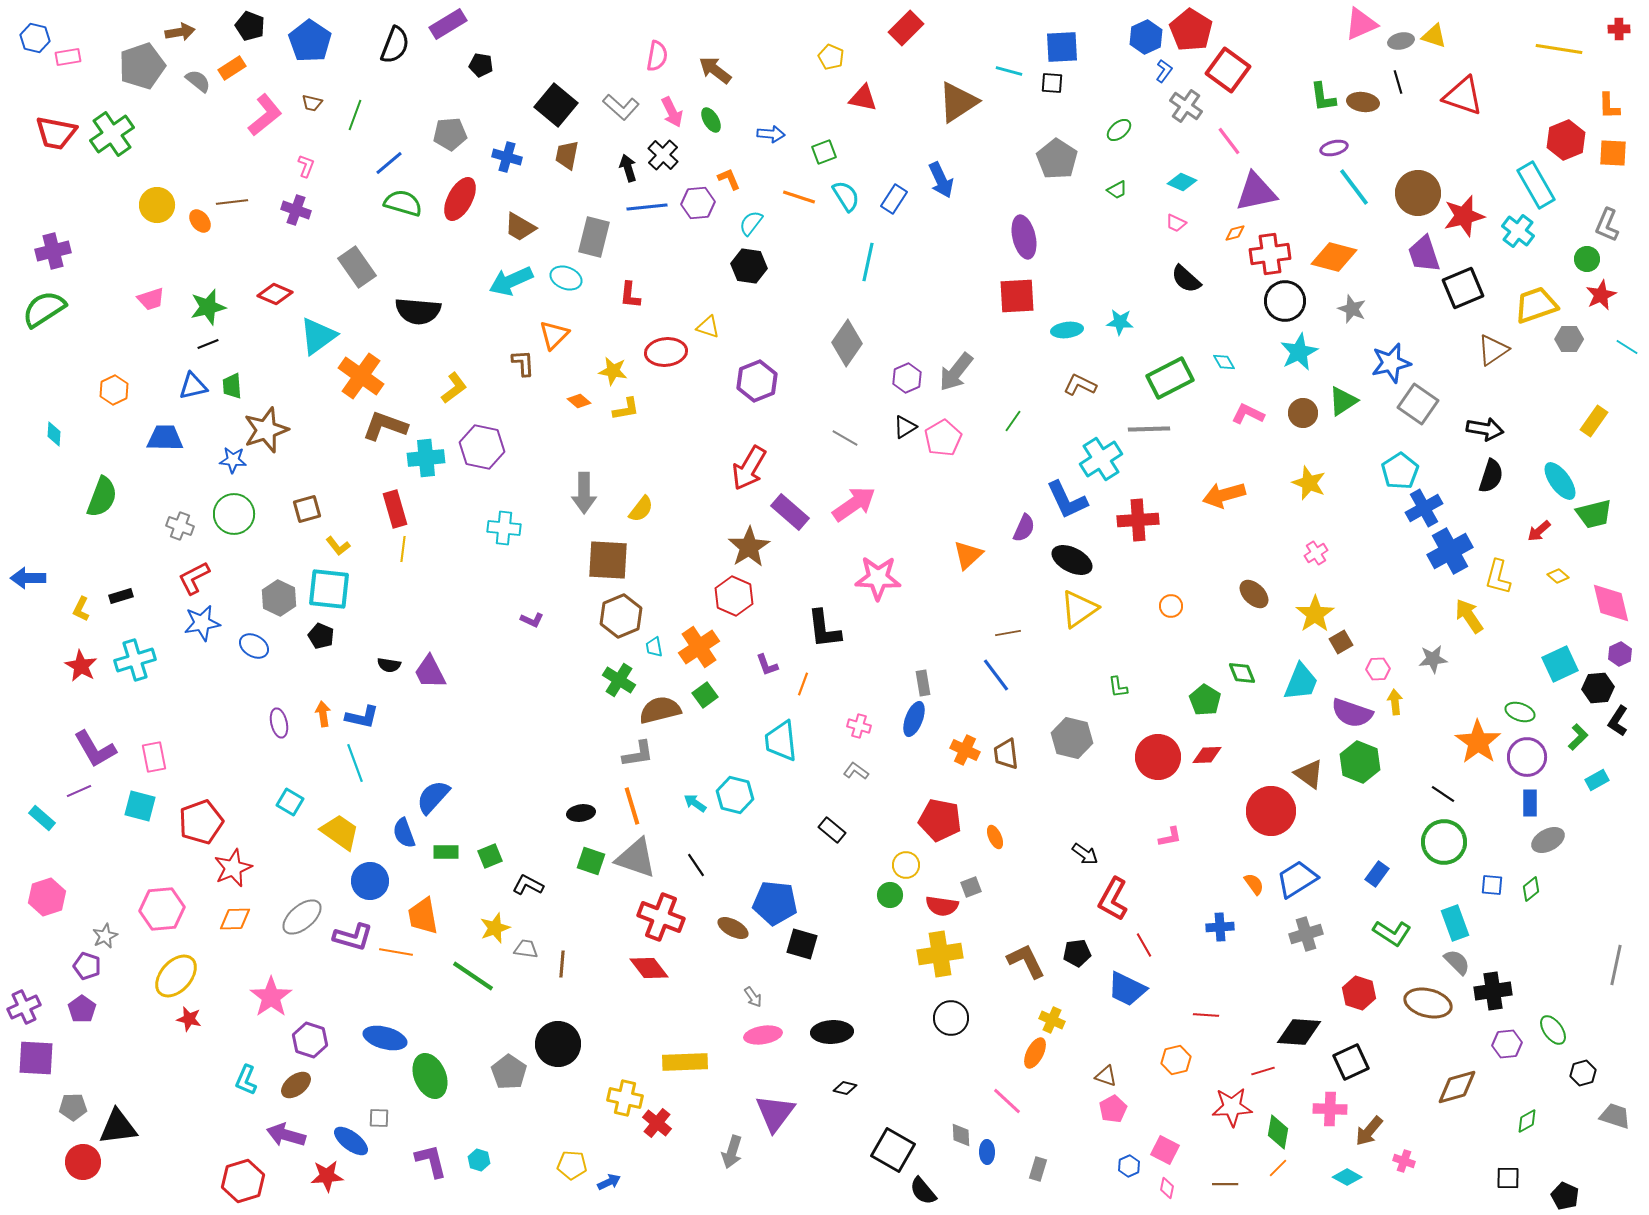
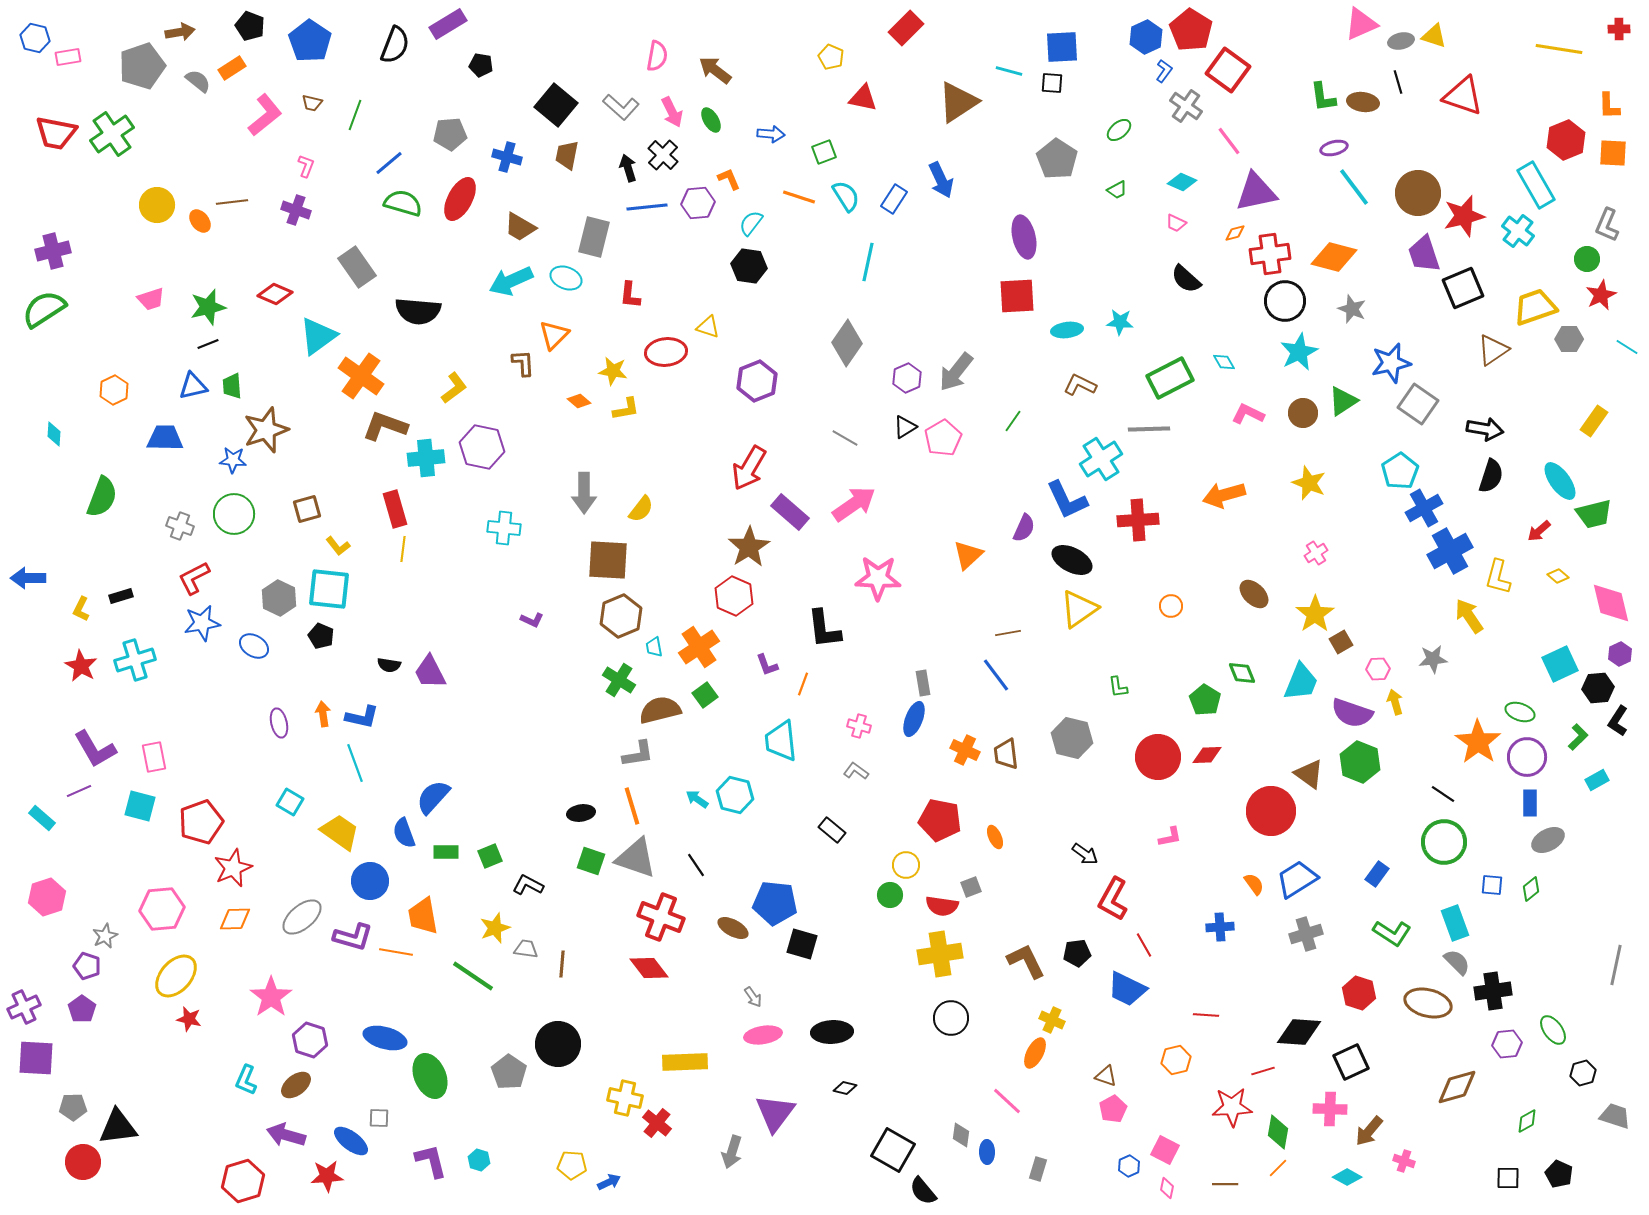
yellow trapezoid at (1536, 305): moved 1 px left, 2 px down
yellow arrow at (1395, 702): rotated 10 degrees counterclockwise
cyan arrow at (695, 803): moved 2 px right, 4 px up
gray diamond at (961, 1135): rotated 10 degrees clockwise
black pentagon at (1565, 1196): moved 6 px left, 22 px up
